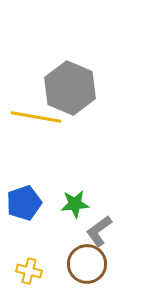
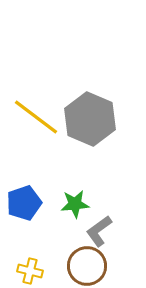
gray hexagon: moved 20 px right, 31 px down
yellow line: rotated 27 degrees clockwise
brown circle: moved 2 px down
yellow cross: moved 1 px right
